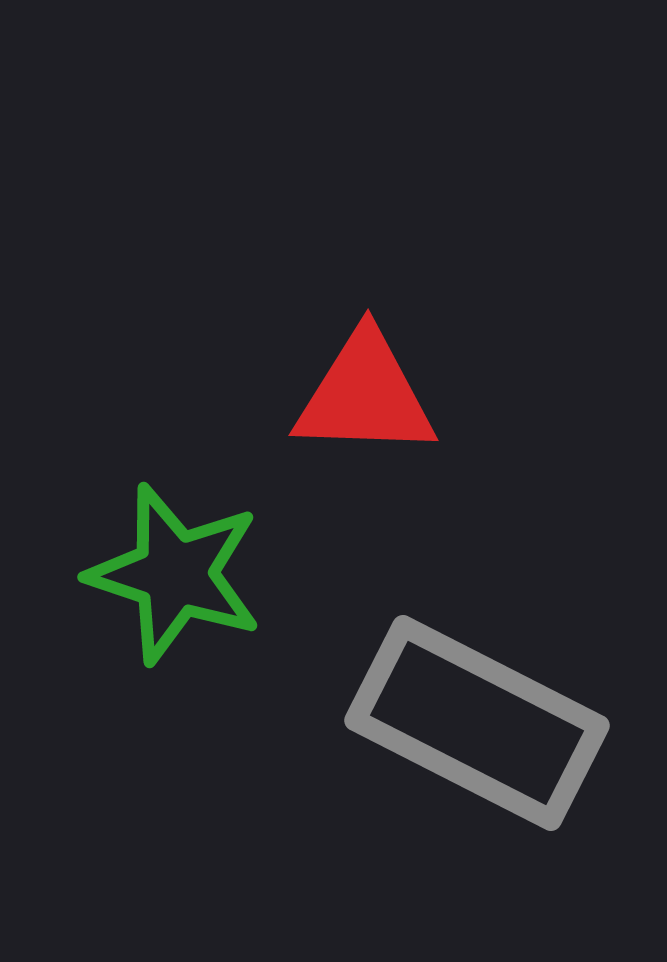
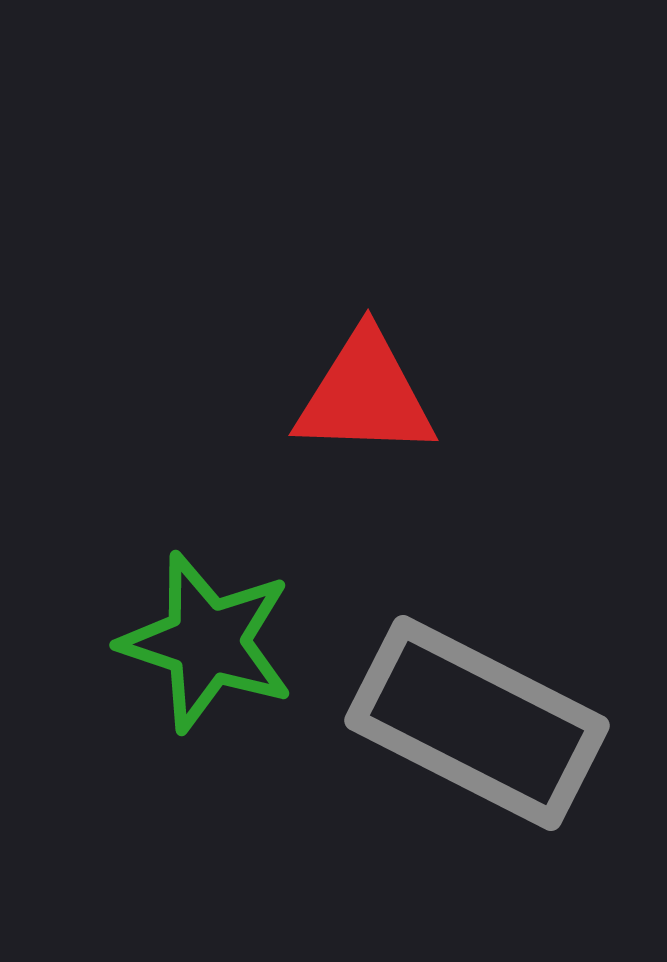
green star: moved 32 px right, 68 px down
